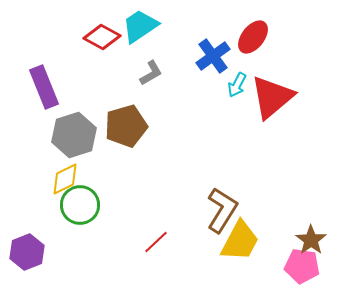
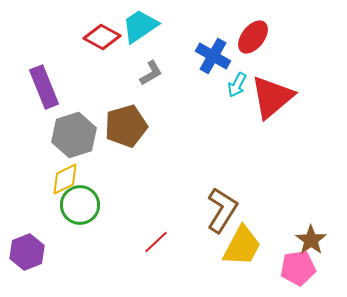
blue cross: rotated 24 degrees counterclockwise
yellow trapezoid: moved 2 px right, 5 px down
pink pentagon: moved 4 px left, 2 px down; rotated 16 degrees counterclockwise
